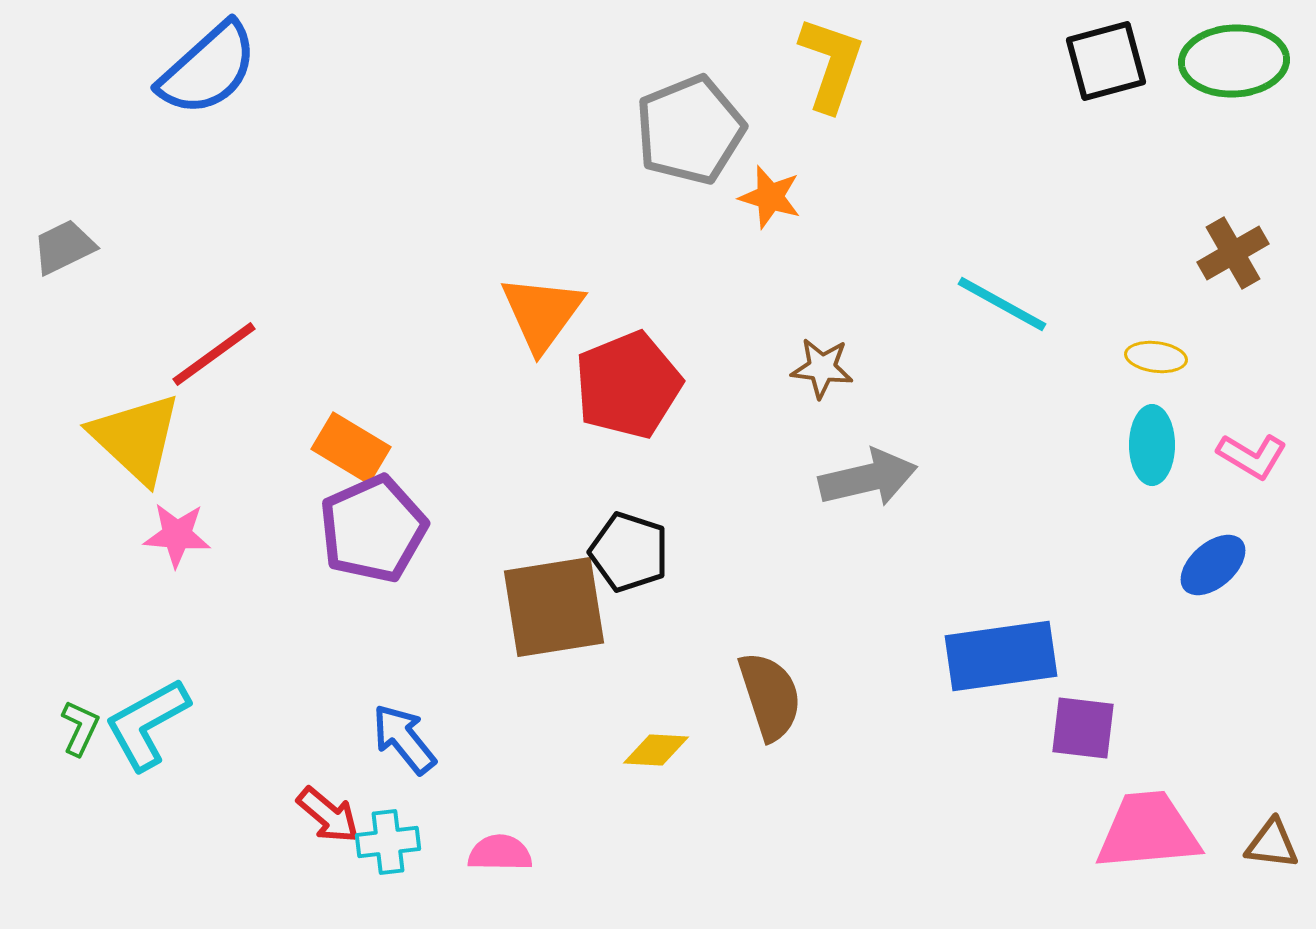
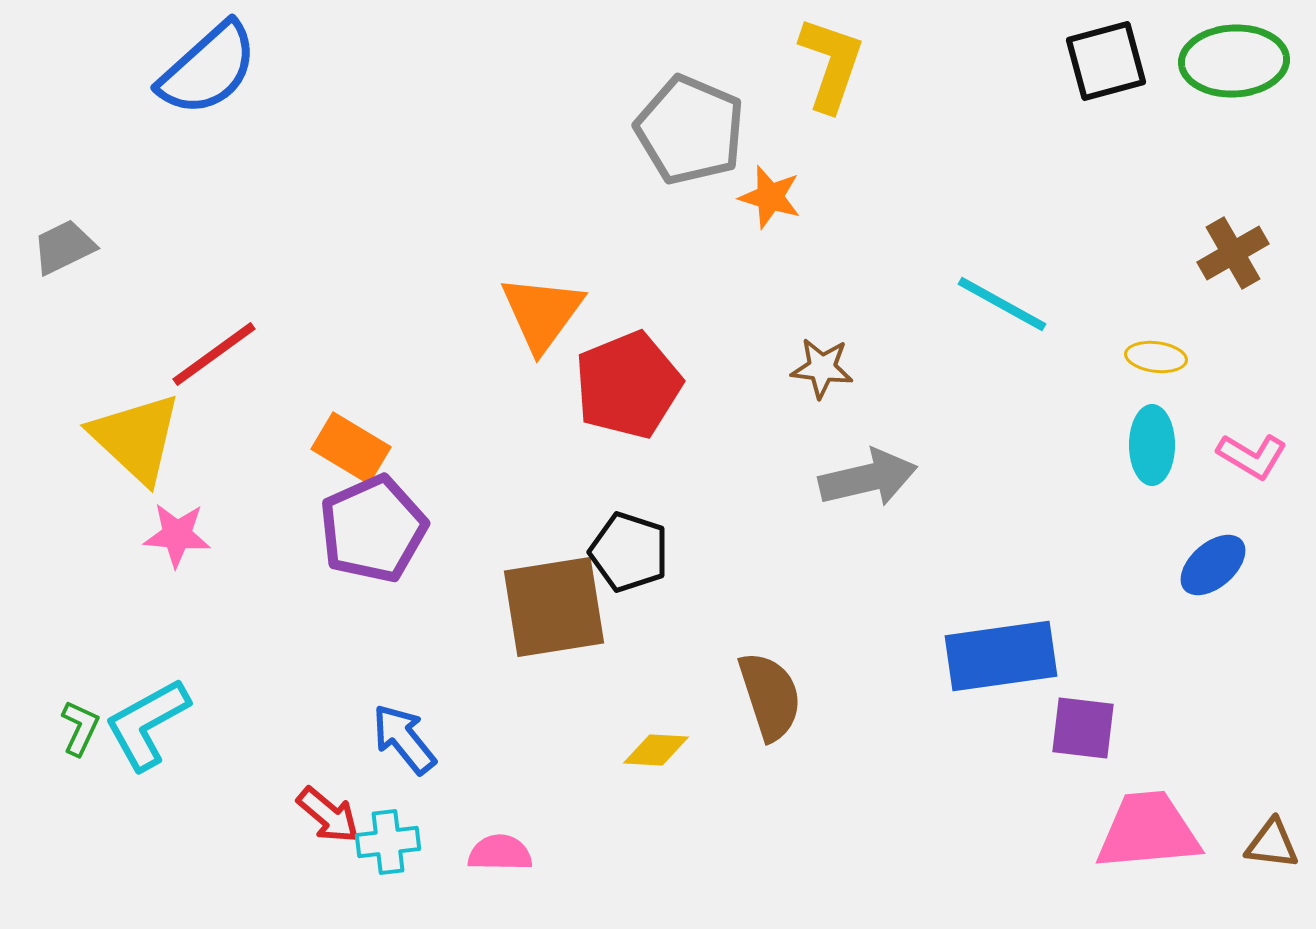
gray pentagon: rotated 27 degrees counterclockwise
